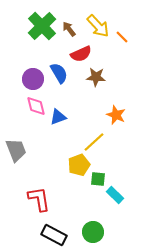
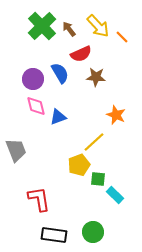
blue semicircle: moved 1 px right
black rectangle: rotated 20 degrees counterclockwise
